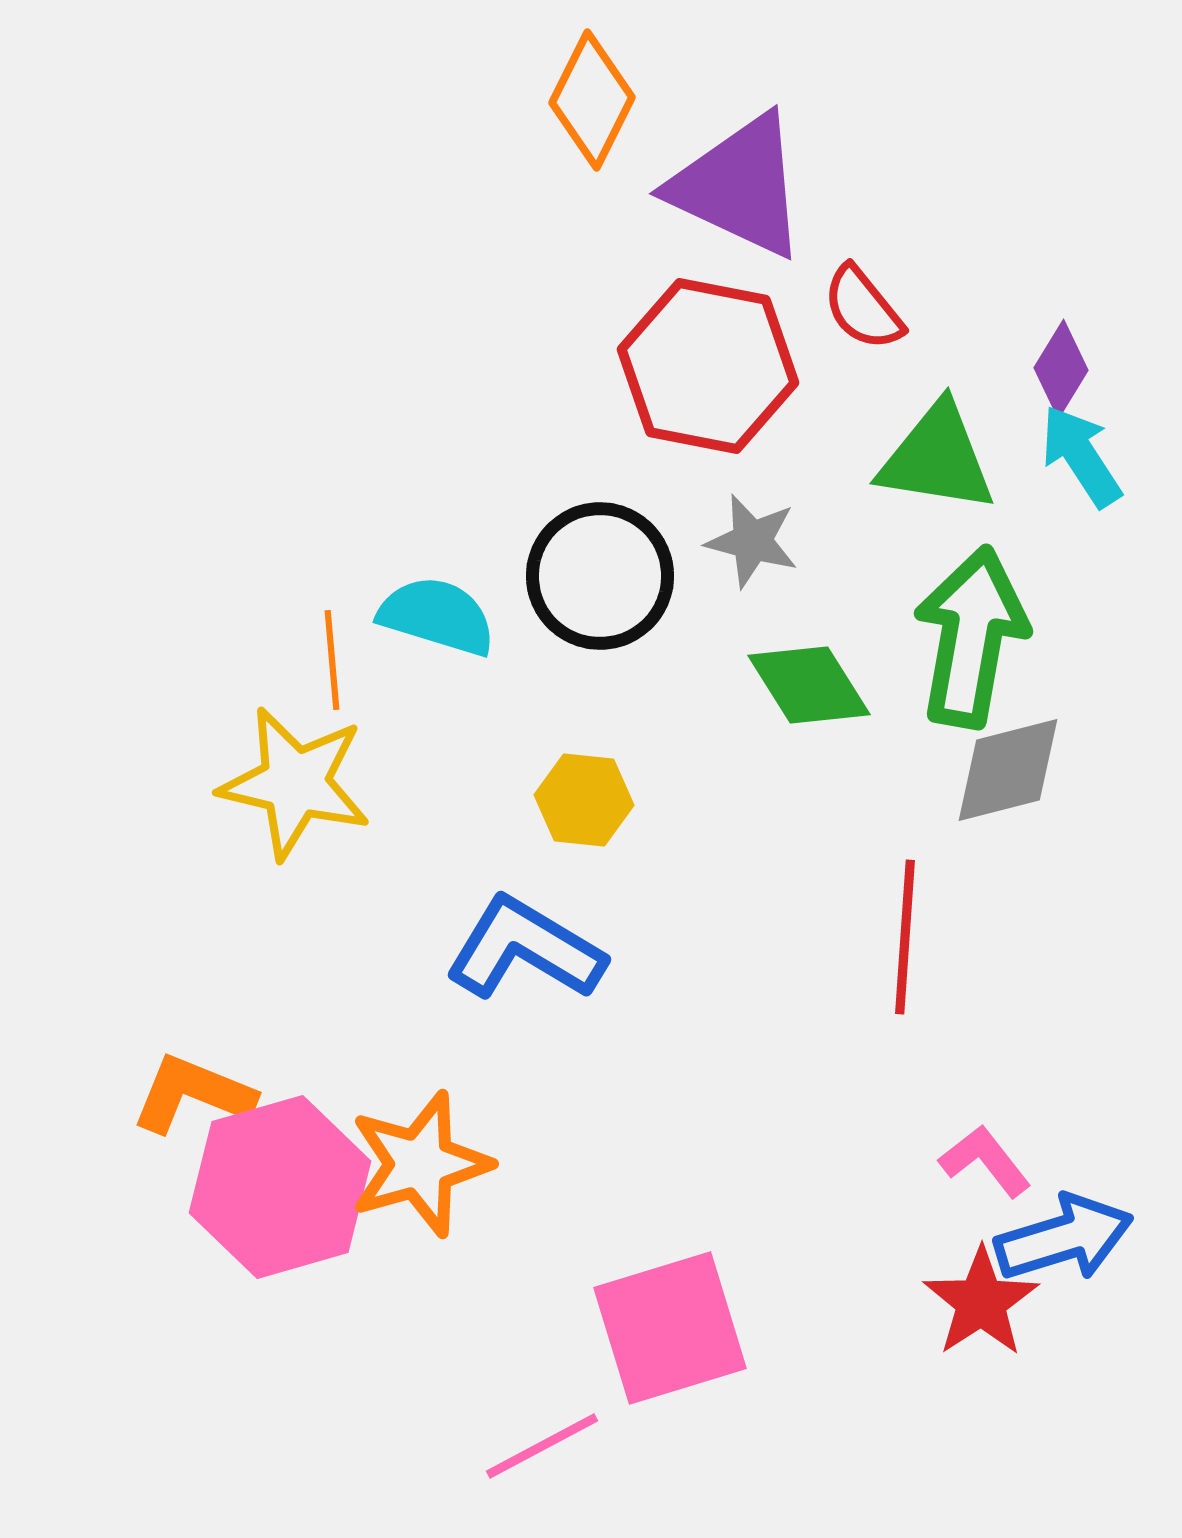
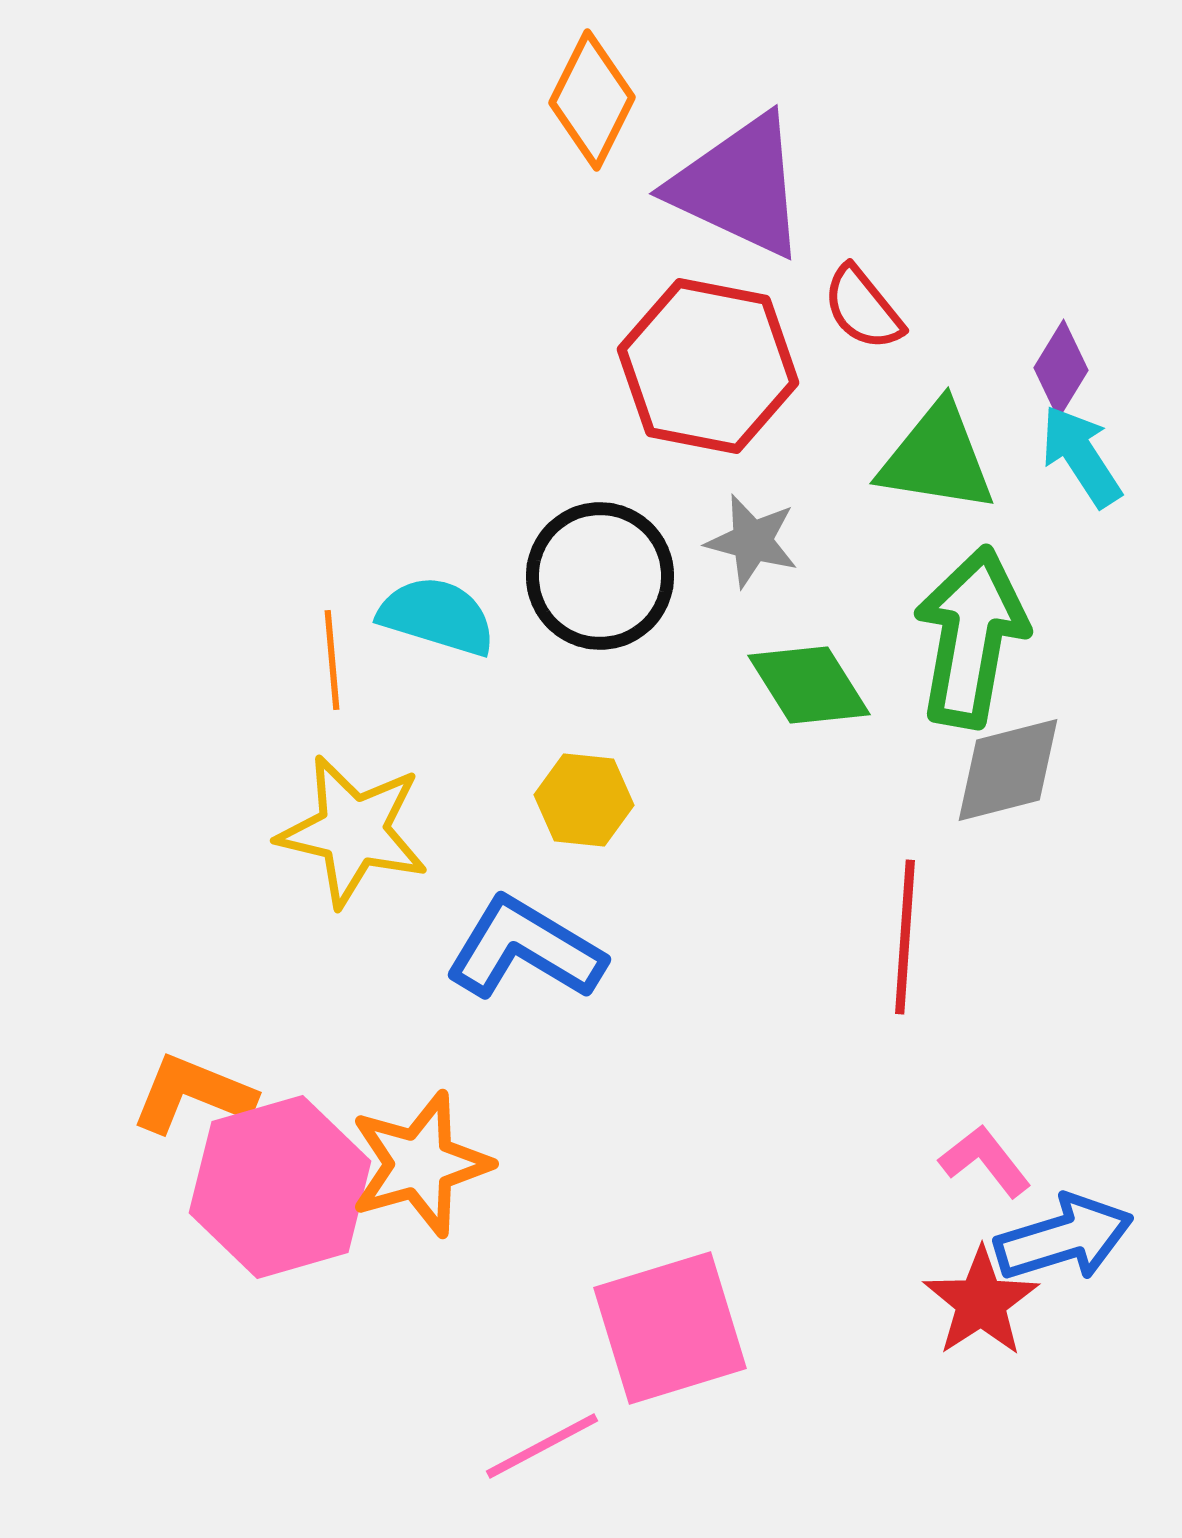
yellow star: moved 58 px right, 48 px down
